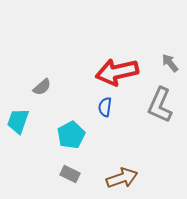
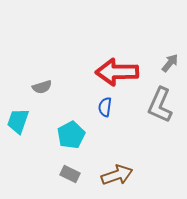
gray arrow: rotated 78 degrees clockwise
red arrow: rotated 12 degrees clockwise
gray semicircle: rotated 24 degrees clockwise
brown arrow: moved 5 px left, 3 px up
